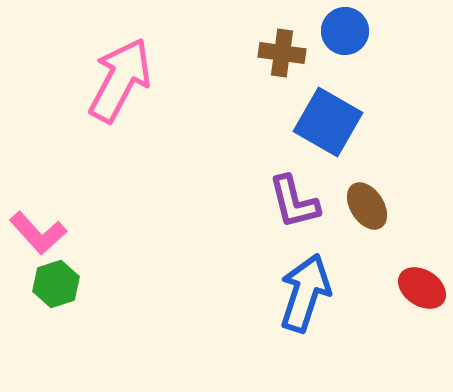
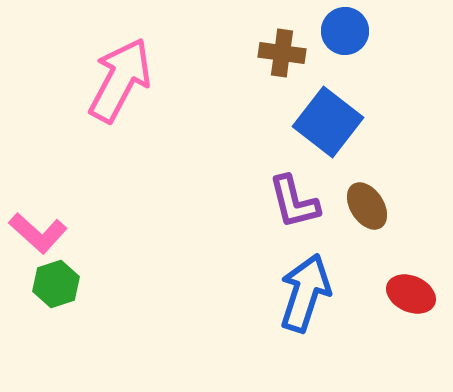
blue square: rotated 8 degrees clockwise
pink L-shape: rotated 6 degrees counterclockwise
red ellipse: moved 11 px left, 6 px down; rotated 9 degrees counterclockwise
